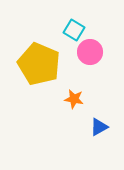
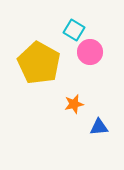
yellow pentagon: moved 1 px up; rotated 6 degrees clockwise
orange star: moved 5 px down; rotated 24 degrees counterclockwise
blue triangle: rotated 24 degrees clockwise
